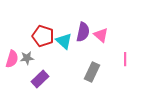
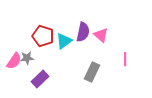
cyan triangle: rotated 42 degrees clockwise
pink semicircle: moved 2 px right, 2 px down; rotated 18 degrees clockwise
